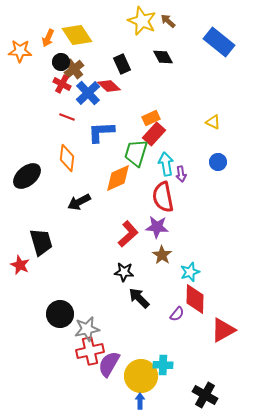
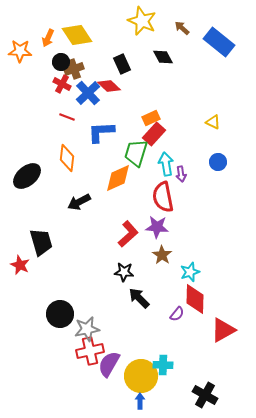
brown arrow at (168, 21): moved 14 px right, 7 px down
brown cross at (74, 69): rotated 18 degrees clockwise
